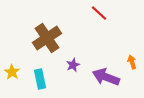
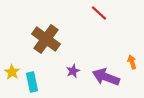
brown cross: moved 1 px left, 1 px down; rotated 20 degrees counterclockwise
purple star: moved 6 px down
cyan rectangle: moved 8 px left, 3 px down
